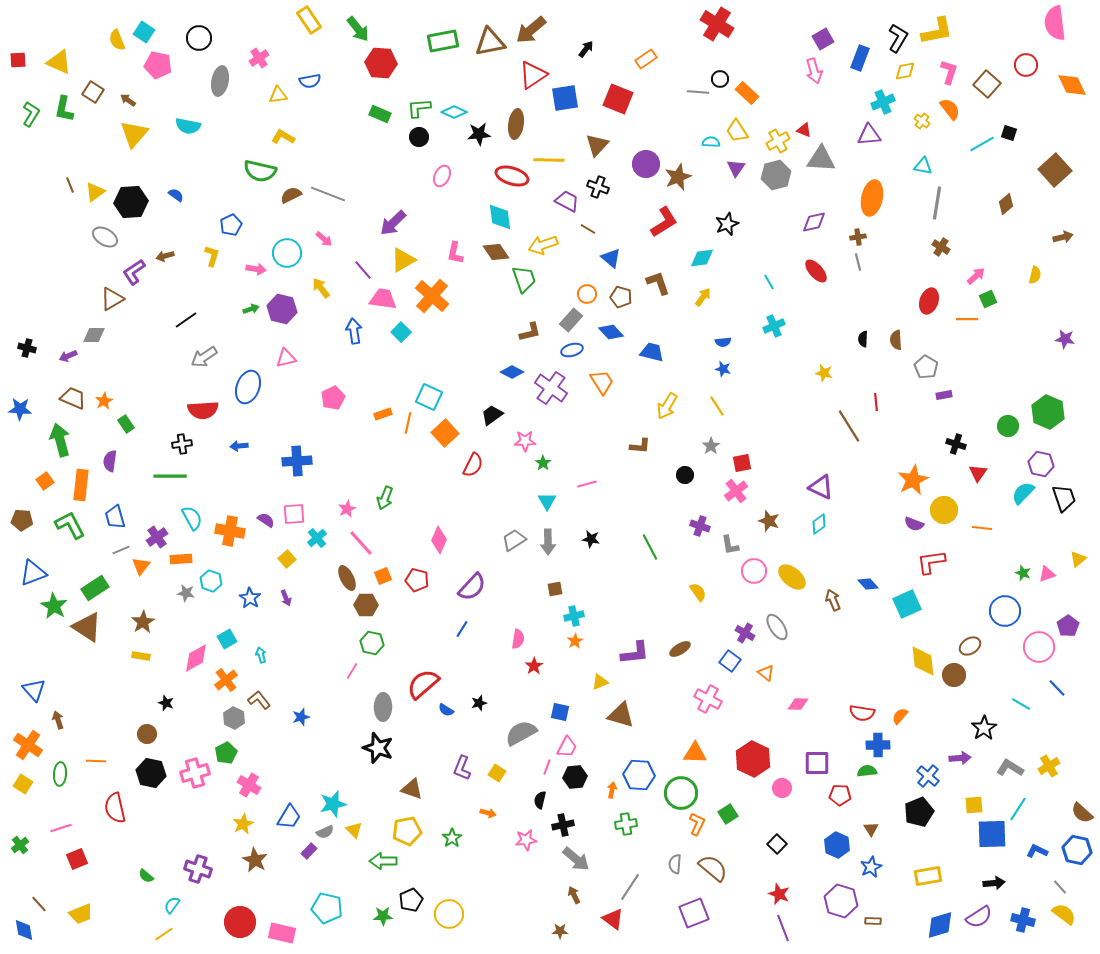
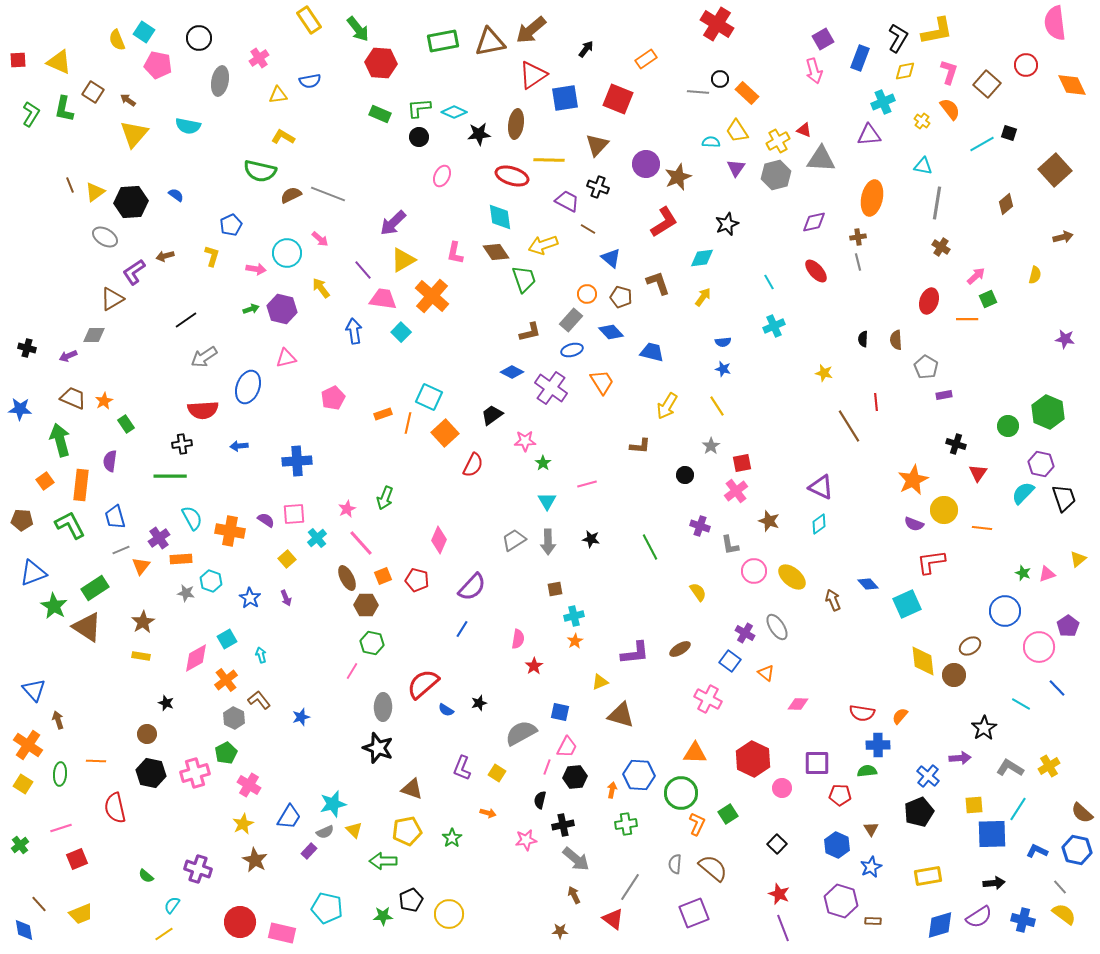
pink arrow at (324, 239): moved 4 px left
purple cross at (157, 537): moved 2 px right, 1 px down
